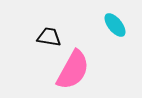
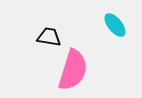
pink semicircle: rotated 12 degrees counterclockwise
